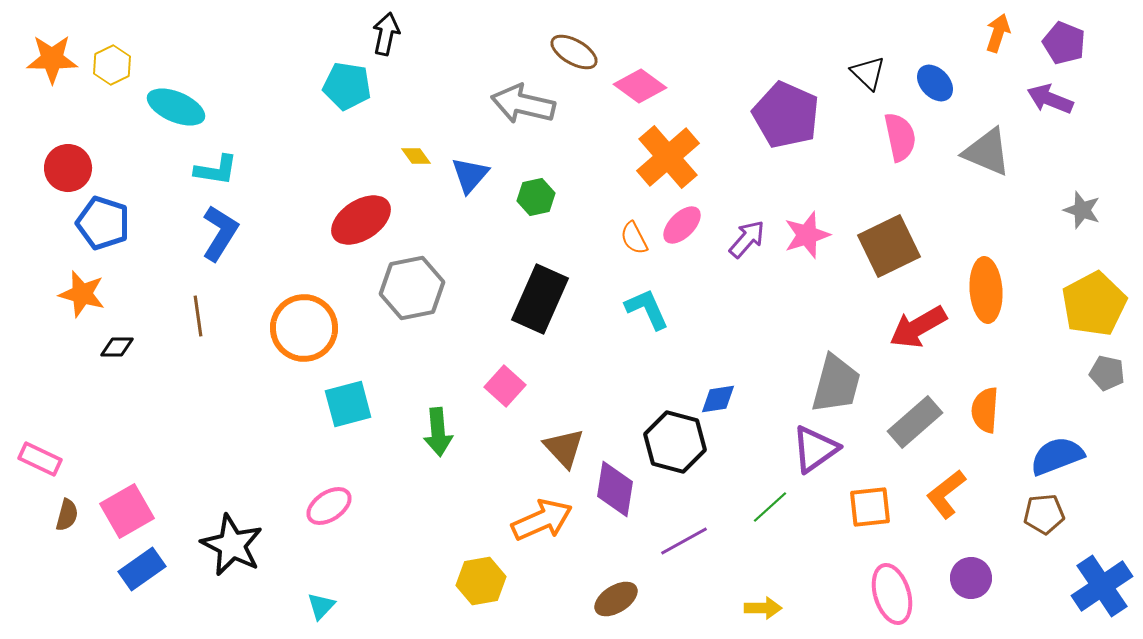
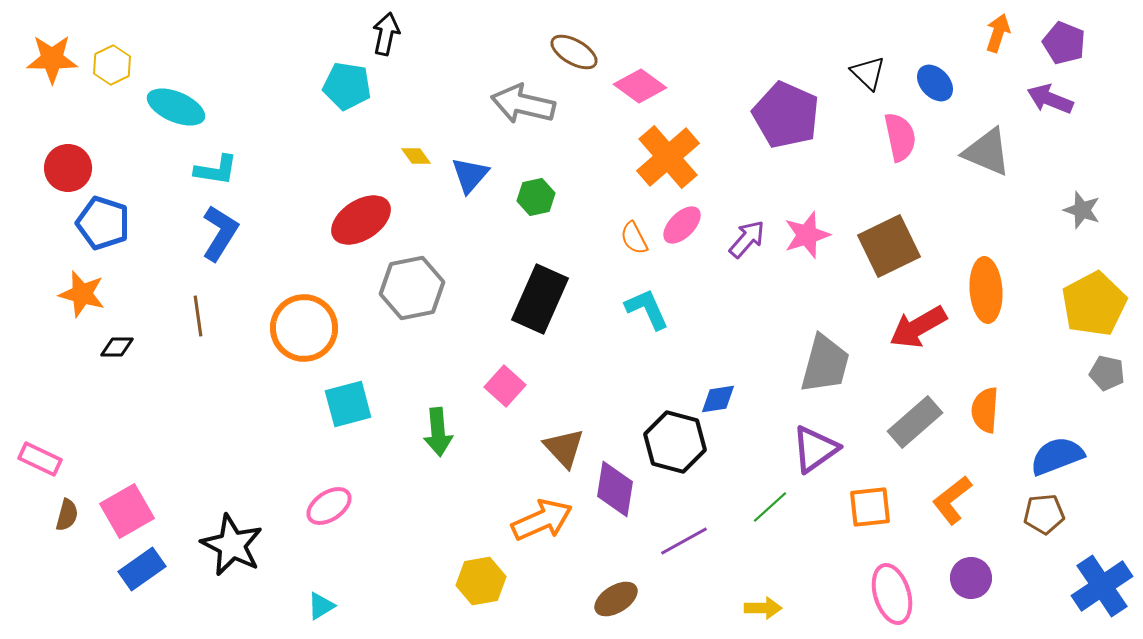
gray trapezoid at (836, 384): moved 11 px left, 20 px up
orange L-shape at (946, 494): moved 6 px right, 6 px down
cyan triangle at (321, 606): rotated 16 degrees clockwise
